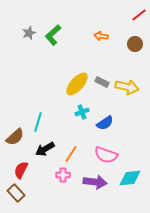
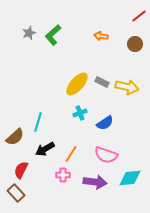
red line: moved 1 px down
cyan cross: moved 2 px left, 1 px down
